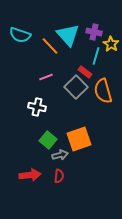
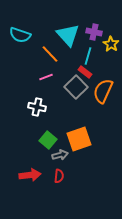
orange line: moved 8 px down
cyan line: moved 8 px left
orange semicircle: rotated 40 degrees clockwise
